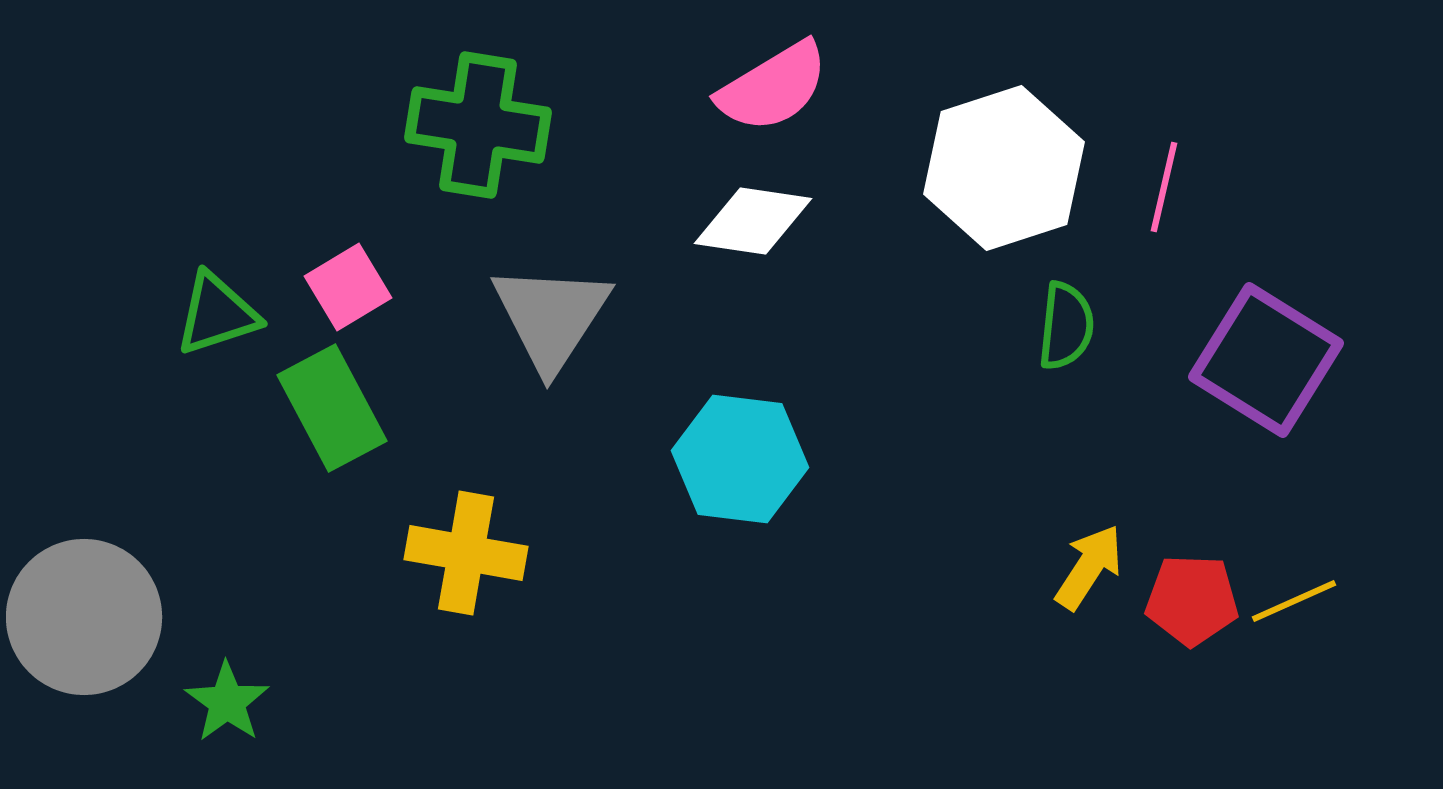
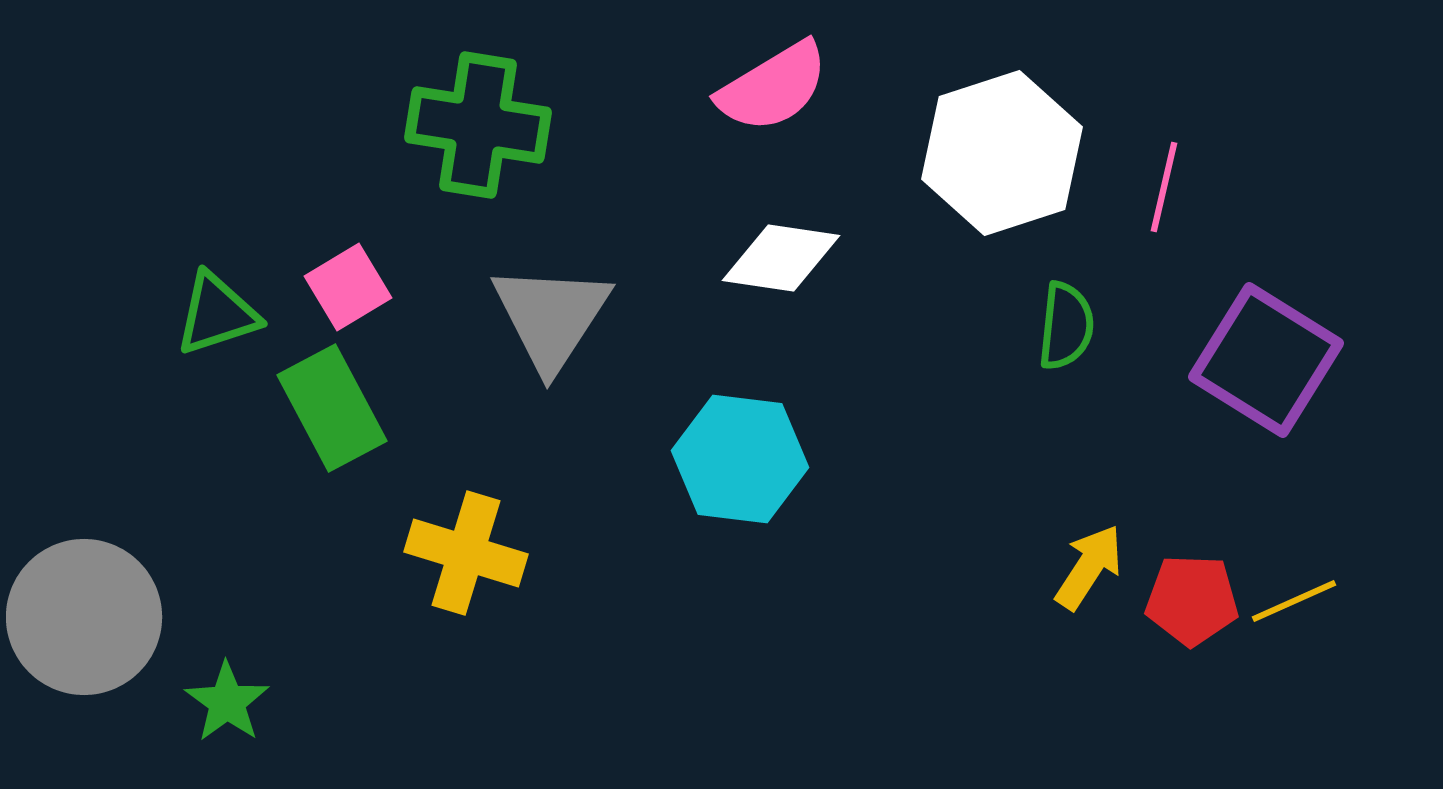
white hexagon: moved 2 px left, 15 px up
white diamond: moved 28 px right, 37 px down
yellow cross: rotated 7 degrees clockwise
